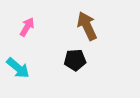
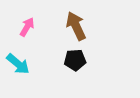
brown arrow: moved 11 px left
cyan arrow: moved 4 px up
